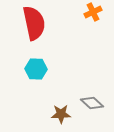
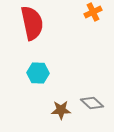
red semicircle: moved 2 px left
cyan hexagon: moved 2 px right, 4 px down
brown star: moved 4 px up
